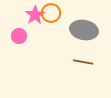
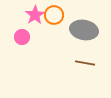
orange circle: moved 3 px right, 2 px down
pink circle: moved 3 px right, 1 px down
brown line: moved 2 px right, 1 px down
